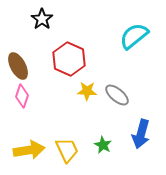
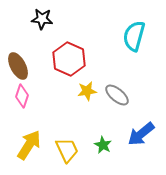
black star: rotated 30 degrees counterclockwise
cyan semicircle: rotated 36 degrees counterclockwise
yellow star: rotated 12 degrees counterclockwise
blue arrow: rotated 36 degrees clockwise
yellow arrow: moved 5 px up; rotated 48 degrees counterclockwise
